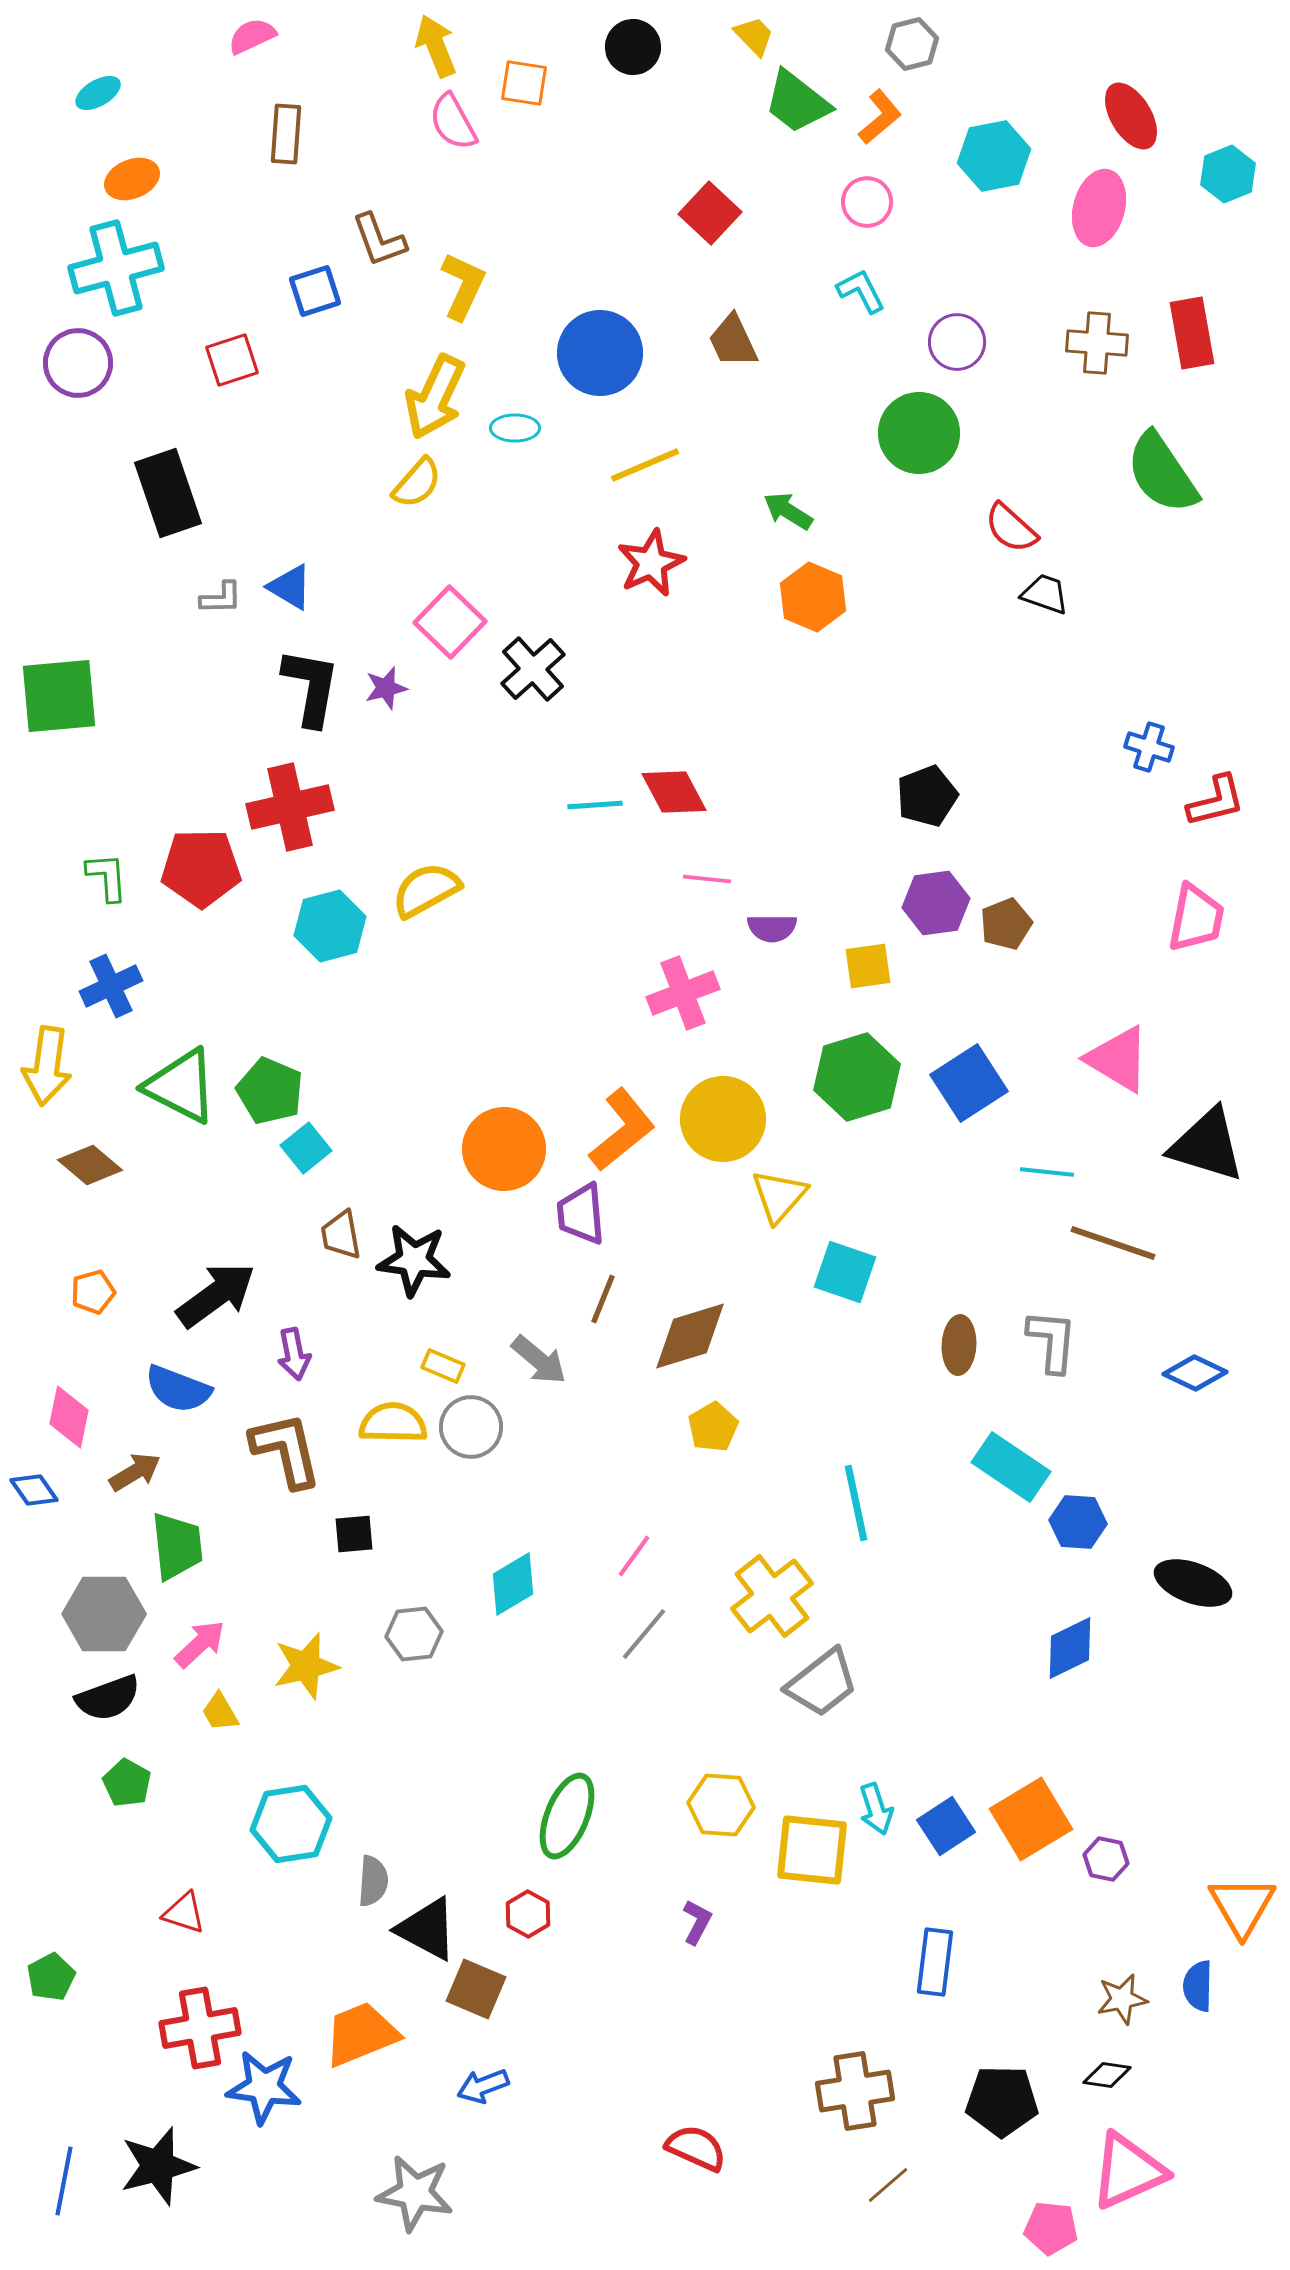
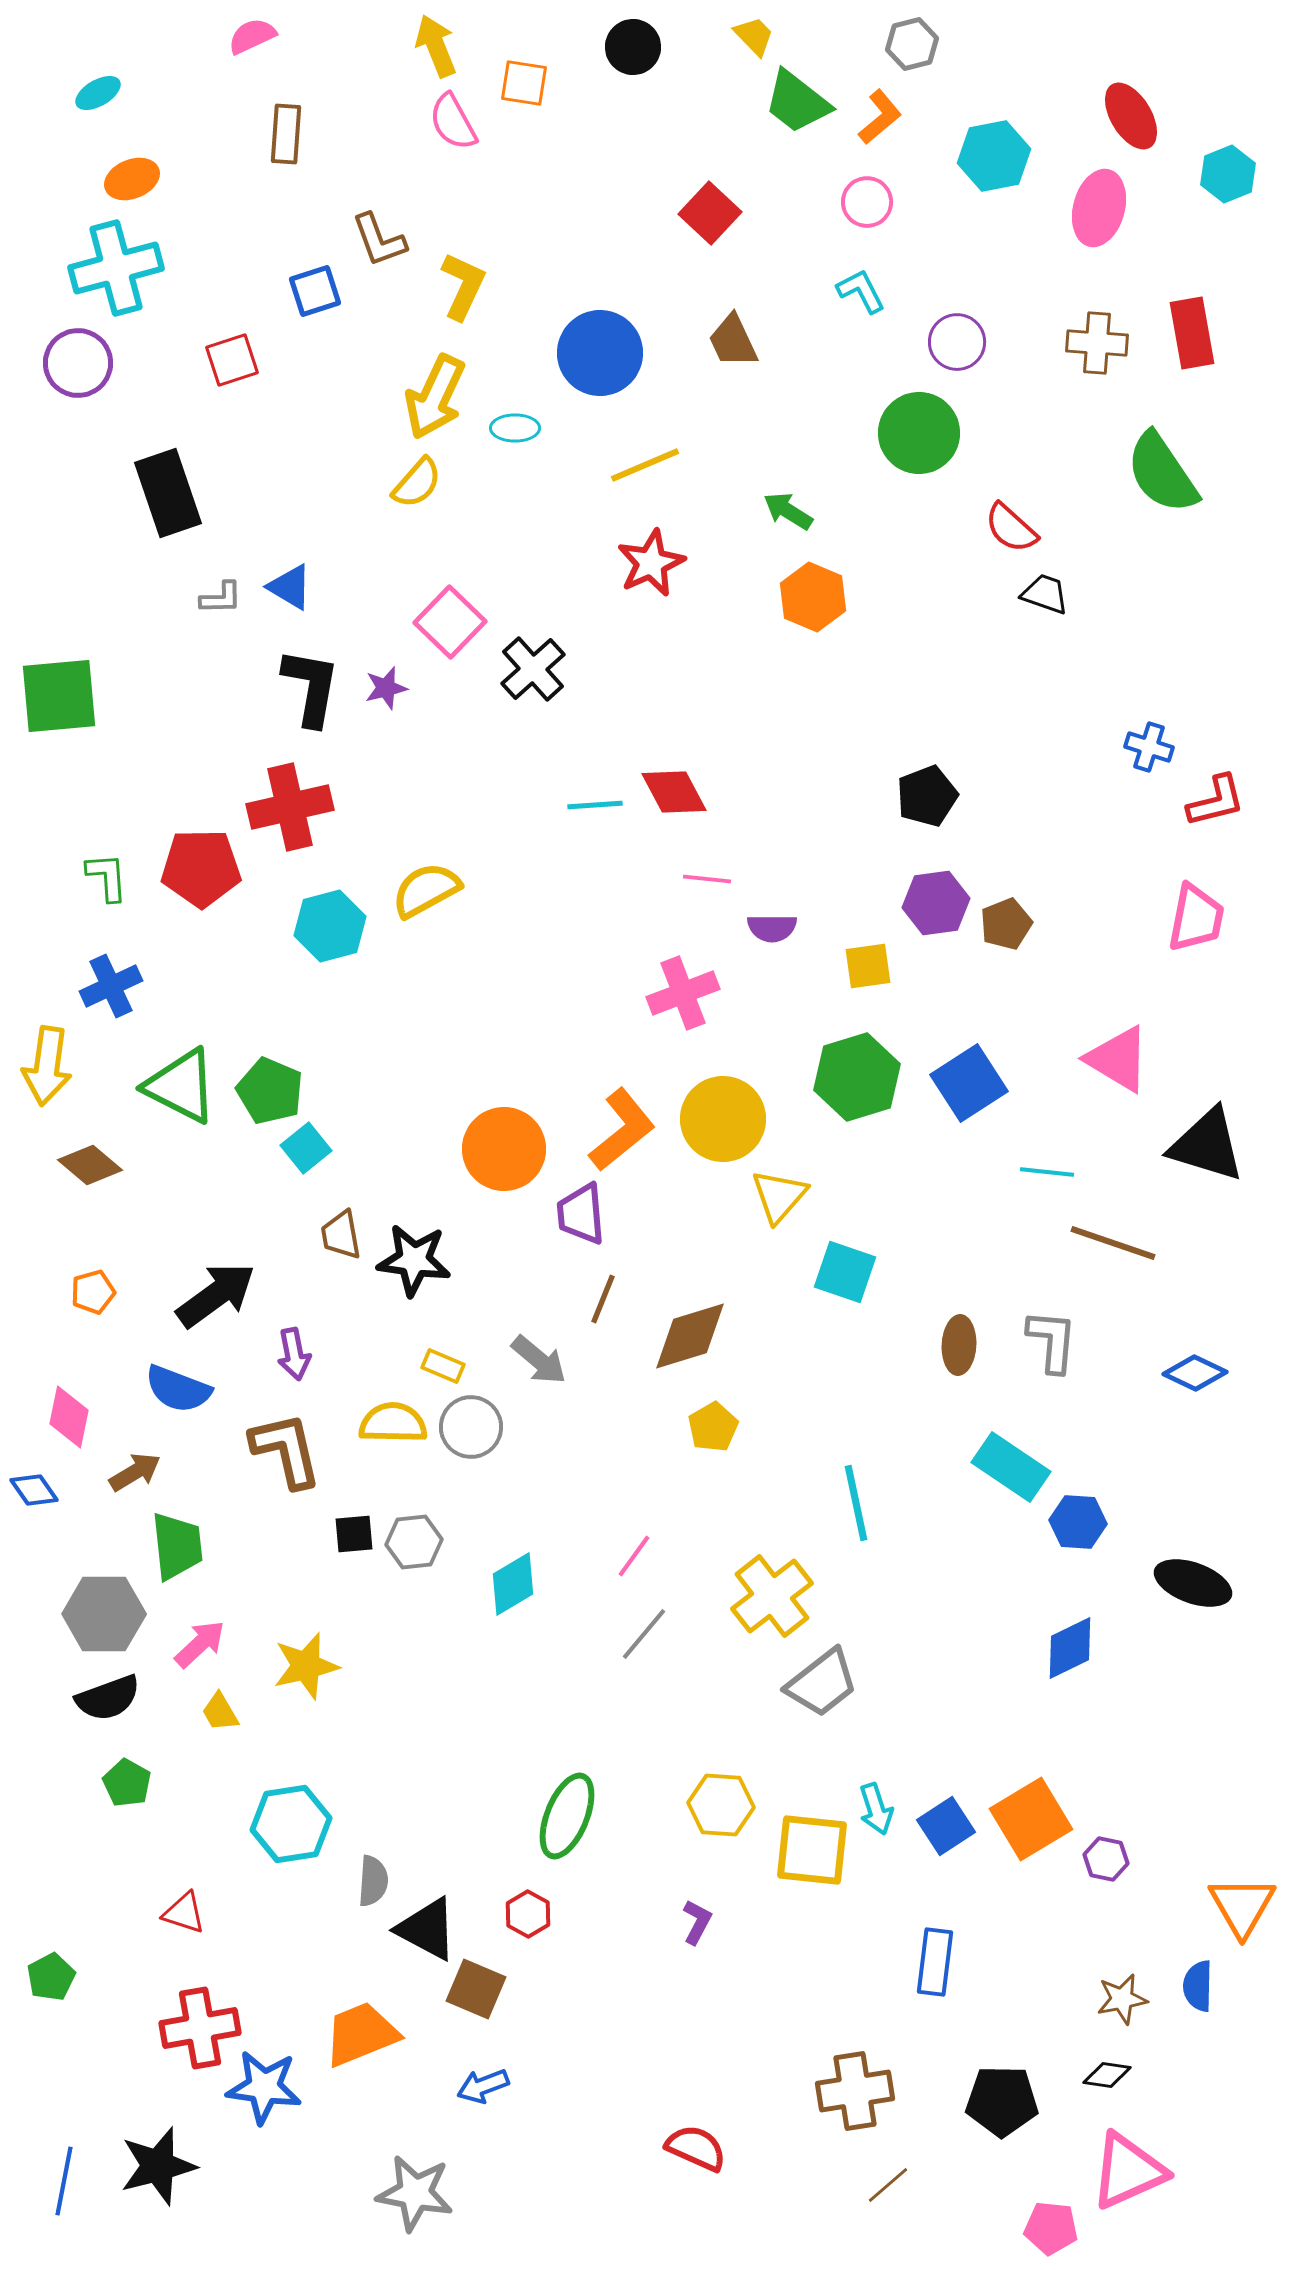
gray hexagon at (414, 1634): moved 92 px up
